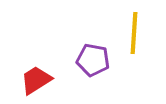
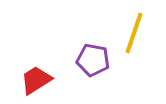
yellow line: rotated 15 degrees clockwise
